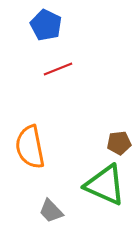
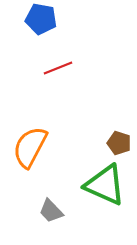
blue pentagon: moved 5 px left, 6 px up; rotated 16 degrees counterclockwise
red line: moved 1 px up
brown pentagon: rotated 25 degrees clockwise
orange semicircle: rotated 39 degrees clockwise
